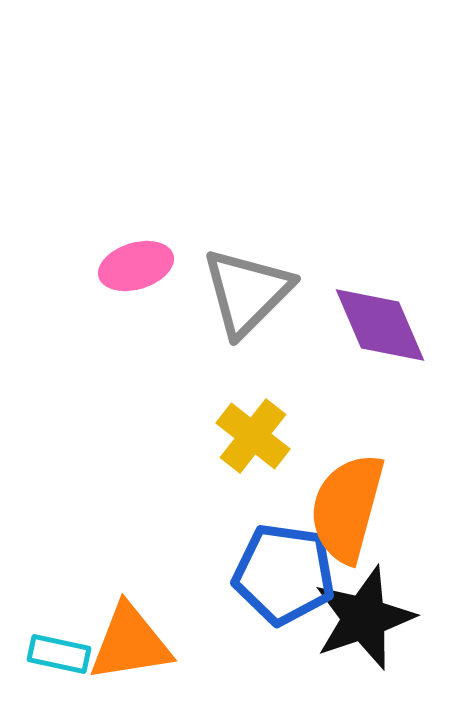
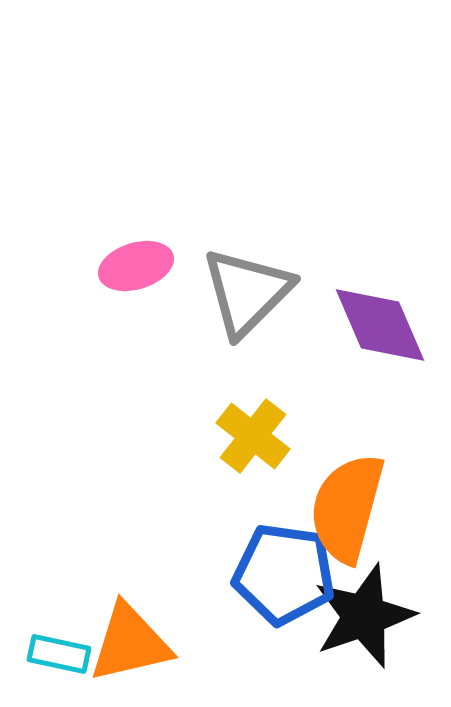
black star: moved 2 px up
orange triangle: rotated 4 degrees counterclockwise
